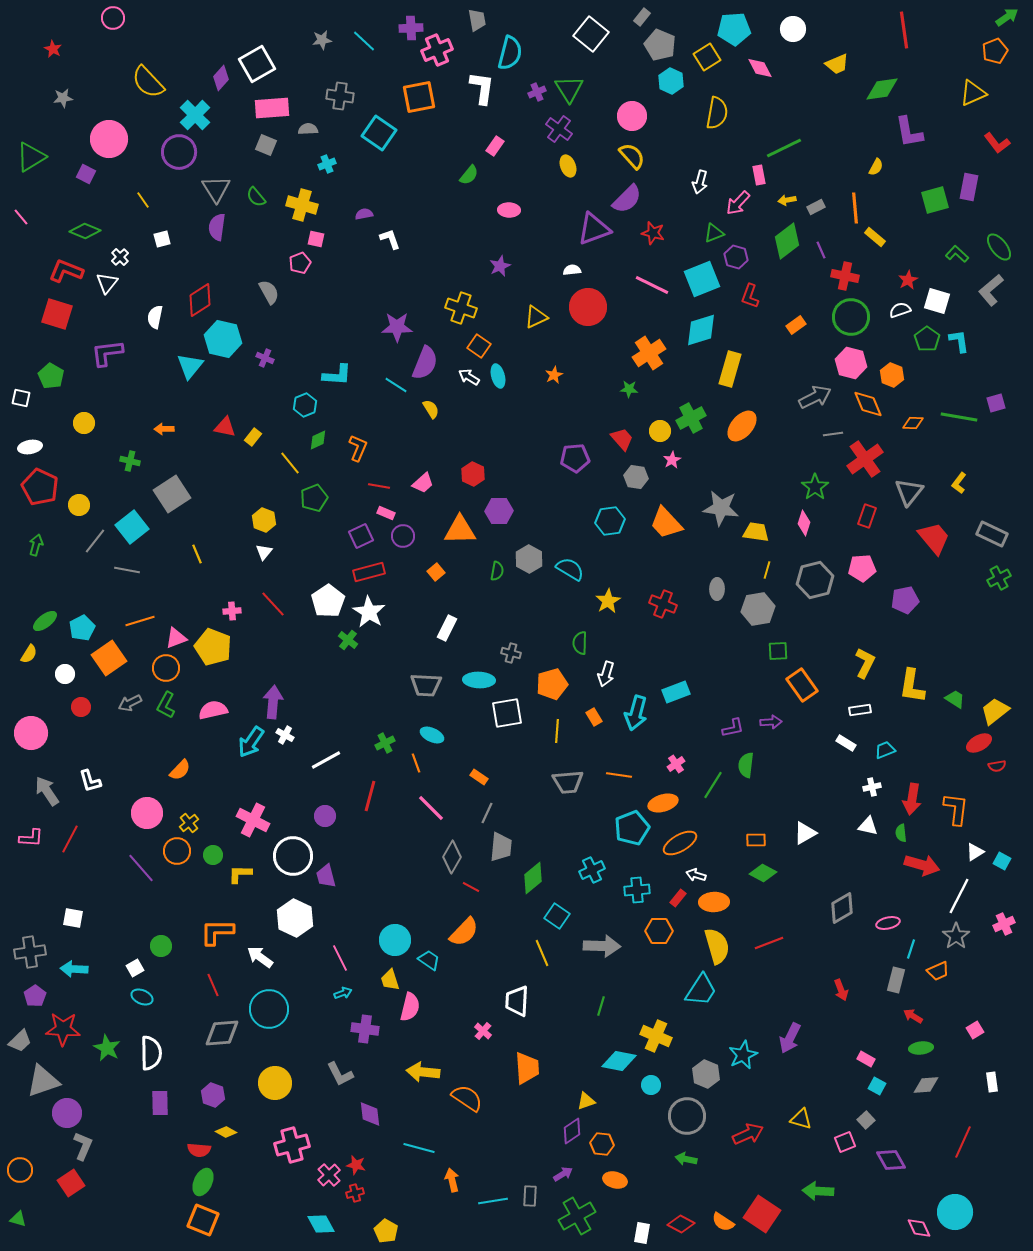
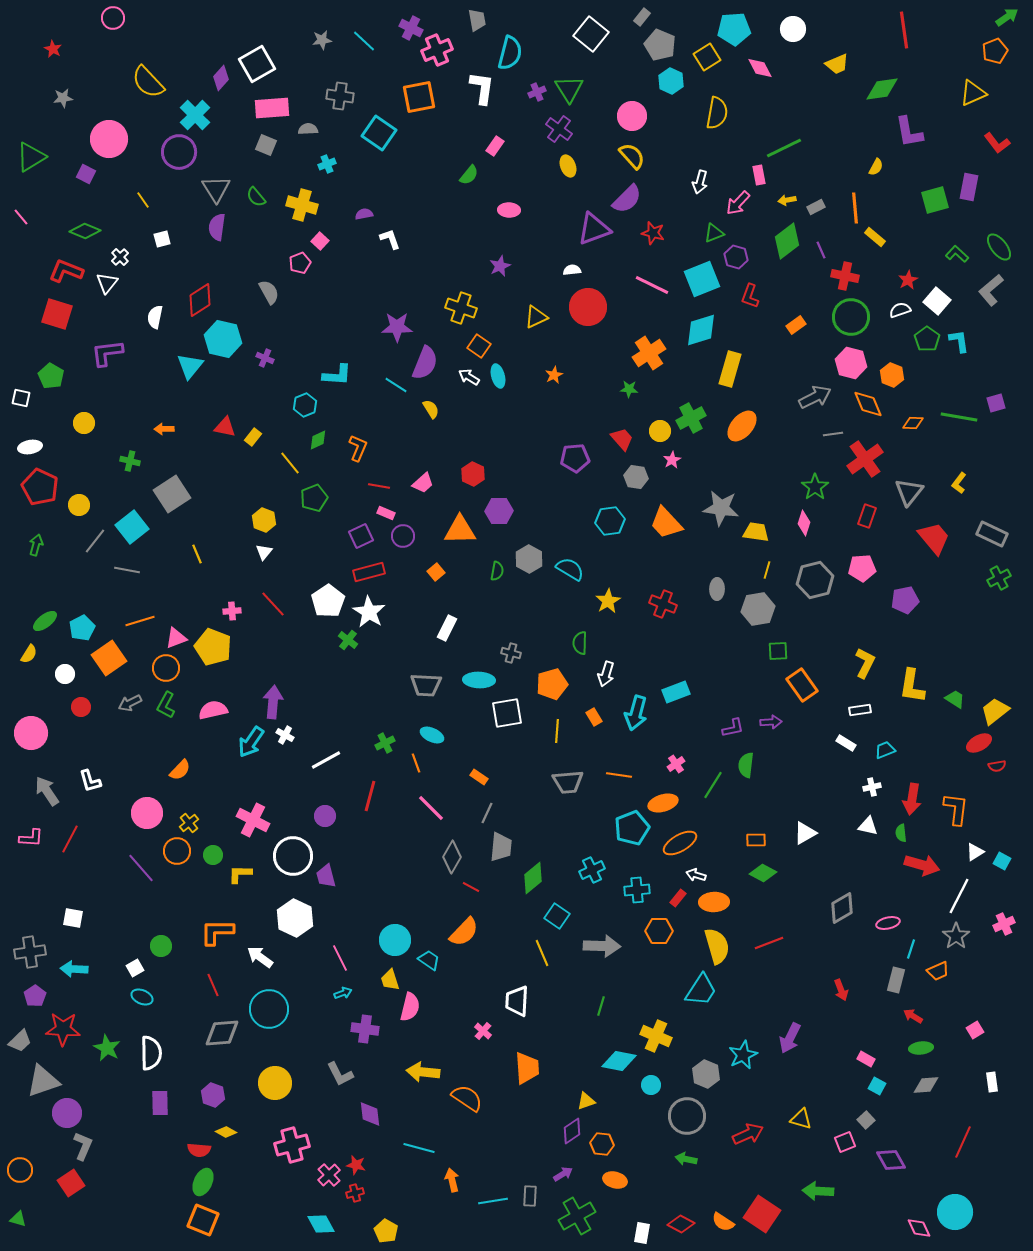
purple cross at (411, 28): rotated 30 degrees clockwise
pink square at (316, 239): moved 4 px right, 2 px down; rotated 30 degrees clockwise
white square at (937, 301): rotated 24 degrees clockwise
